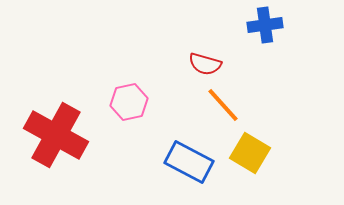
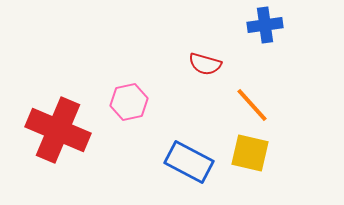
orange line: moved 29 px right
red cross: moved 2 px right, 5 px up; rotated 6 degrees counterclockwise
yellow square: rotated 18 degrees counterclockwise
